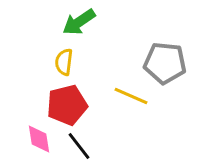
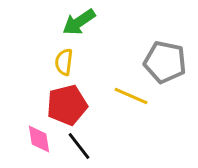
gray pentagon: moved 1 px up; rotated 6 degrees clockwise
